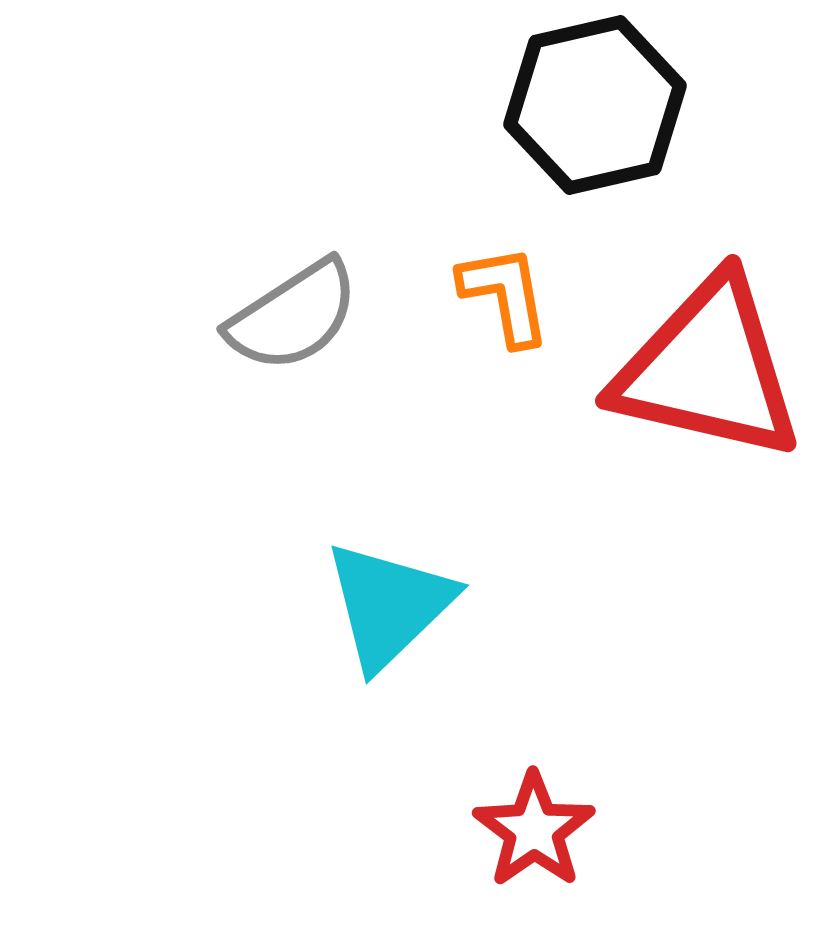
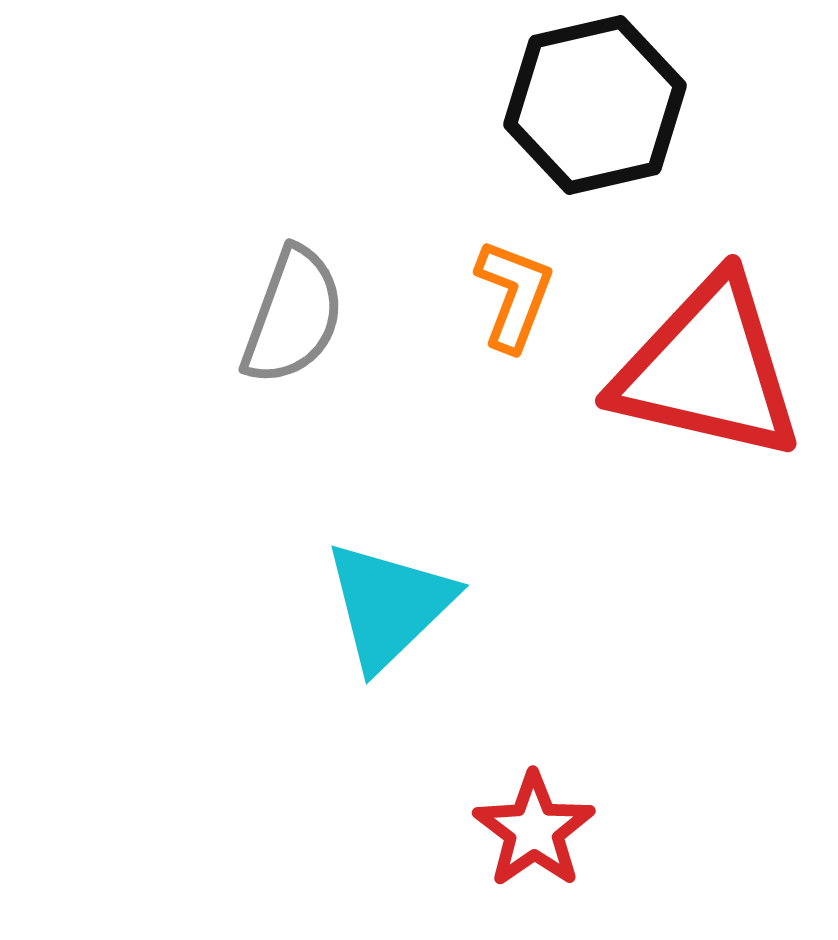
orange L-shape: moved 9 px right; rotated 31 degrees clockwise
gray semicircle: rotated 37 degrees counterclockwise
